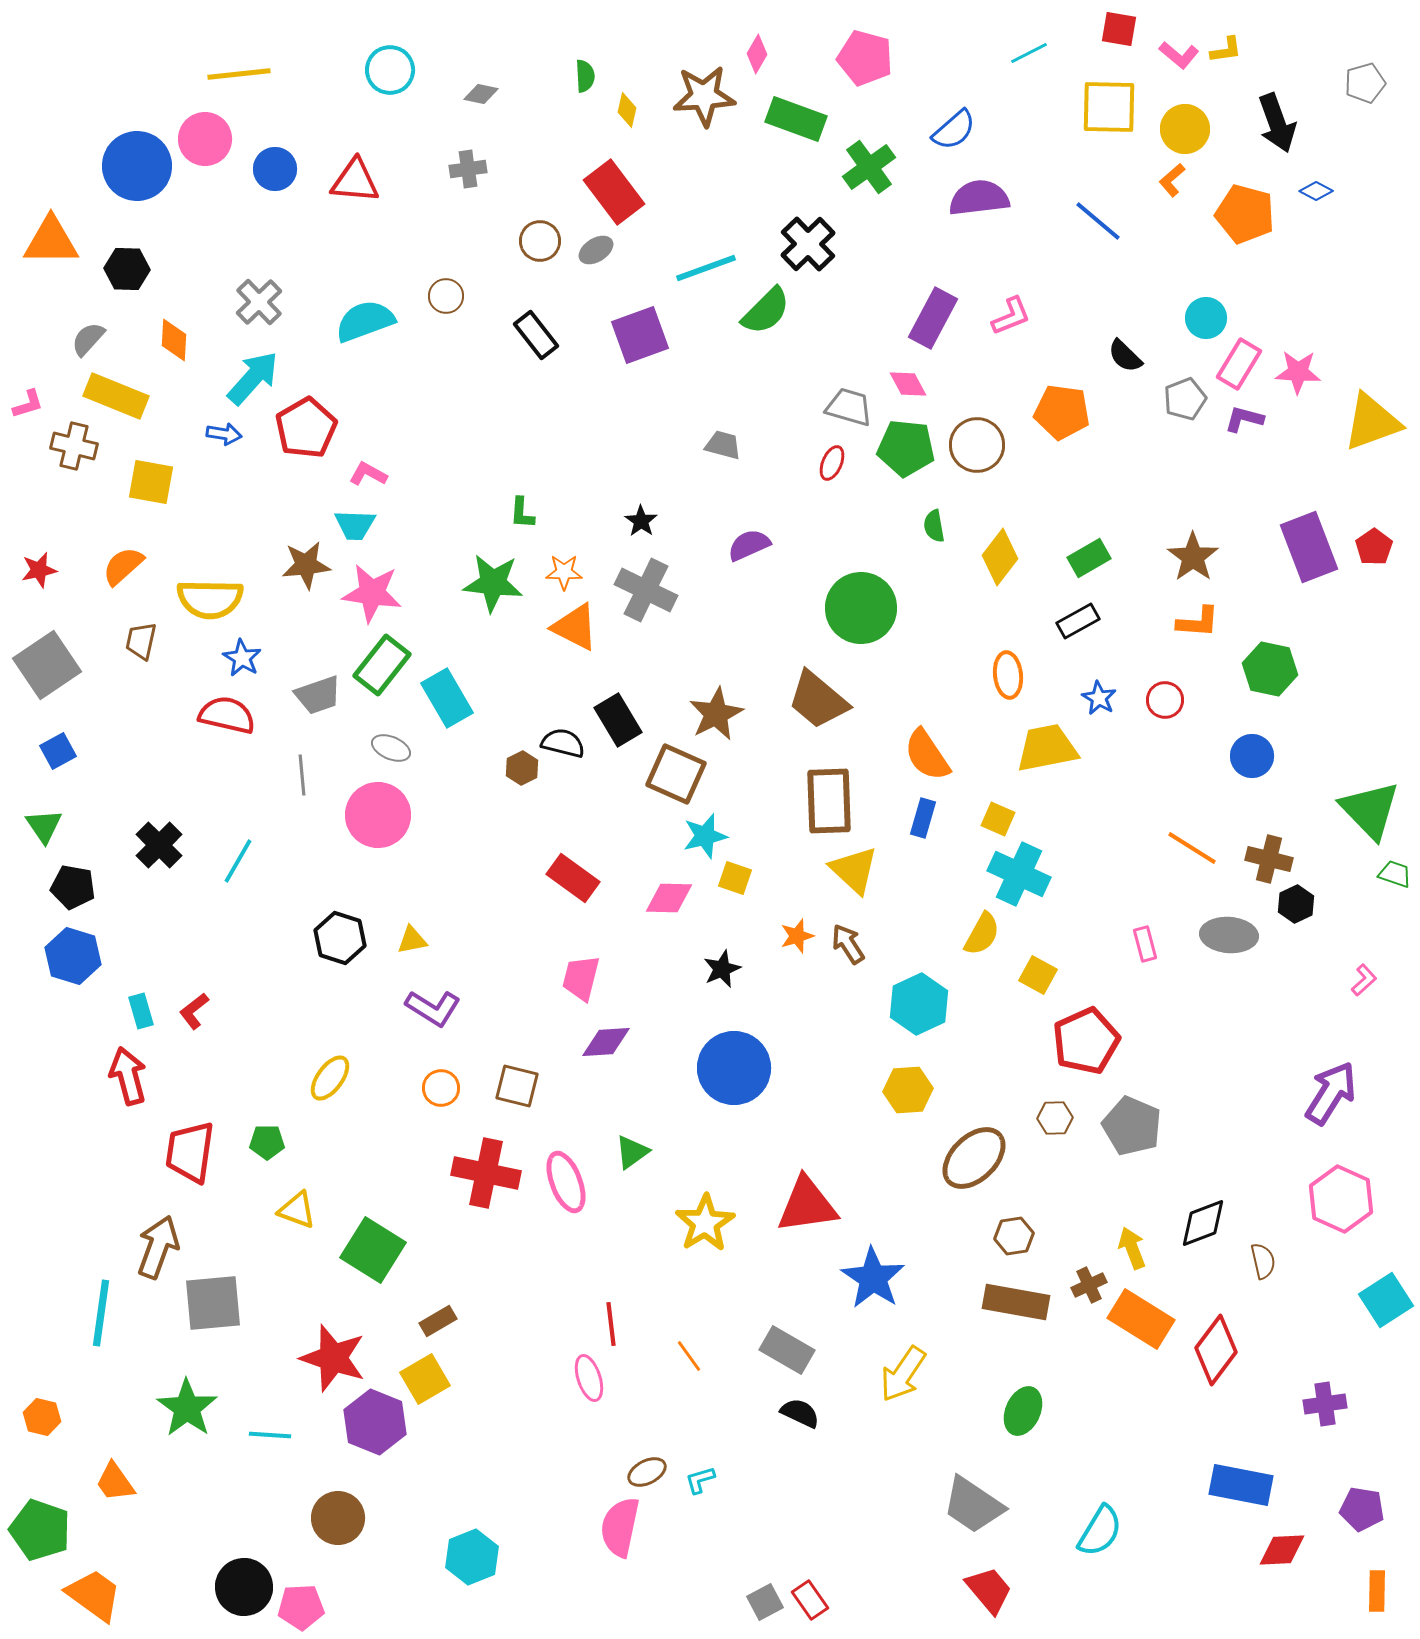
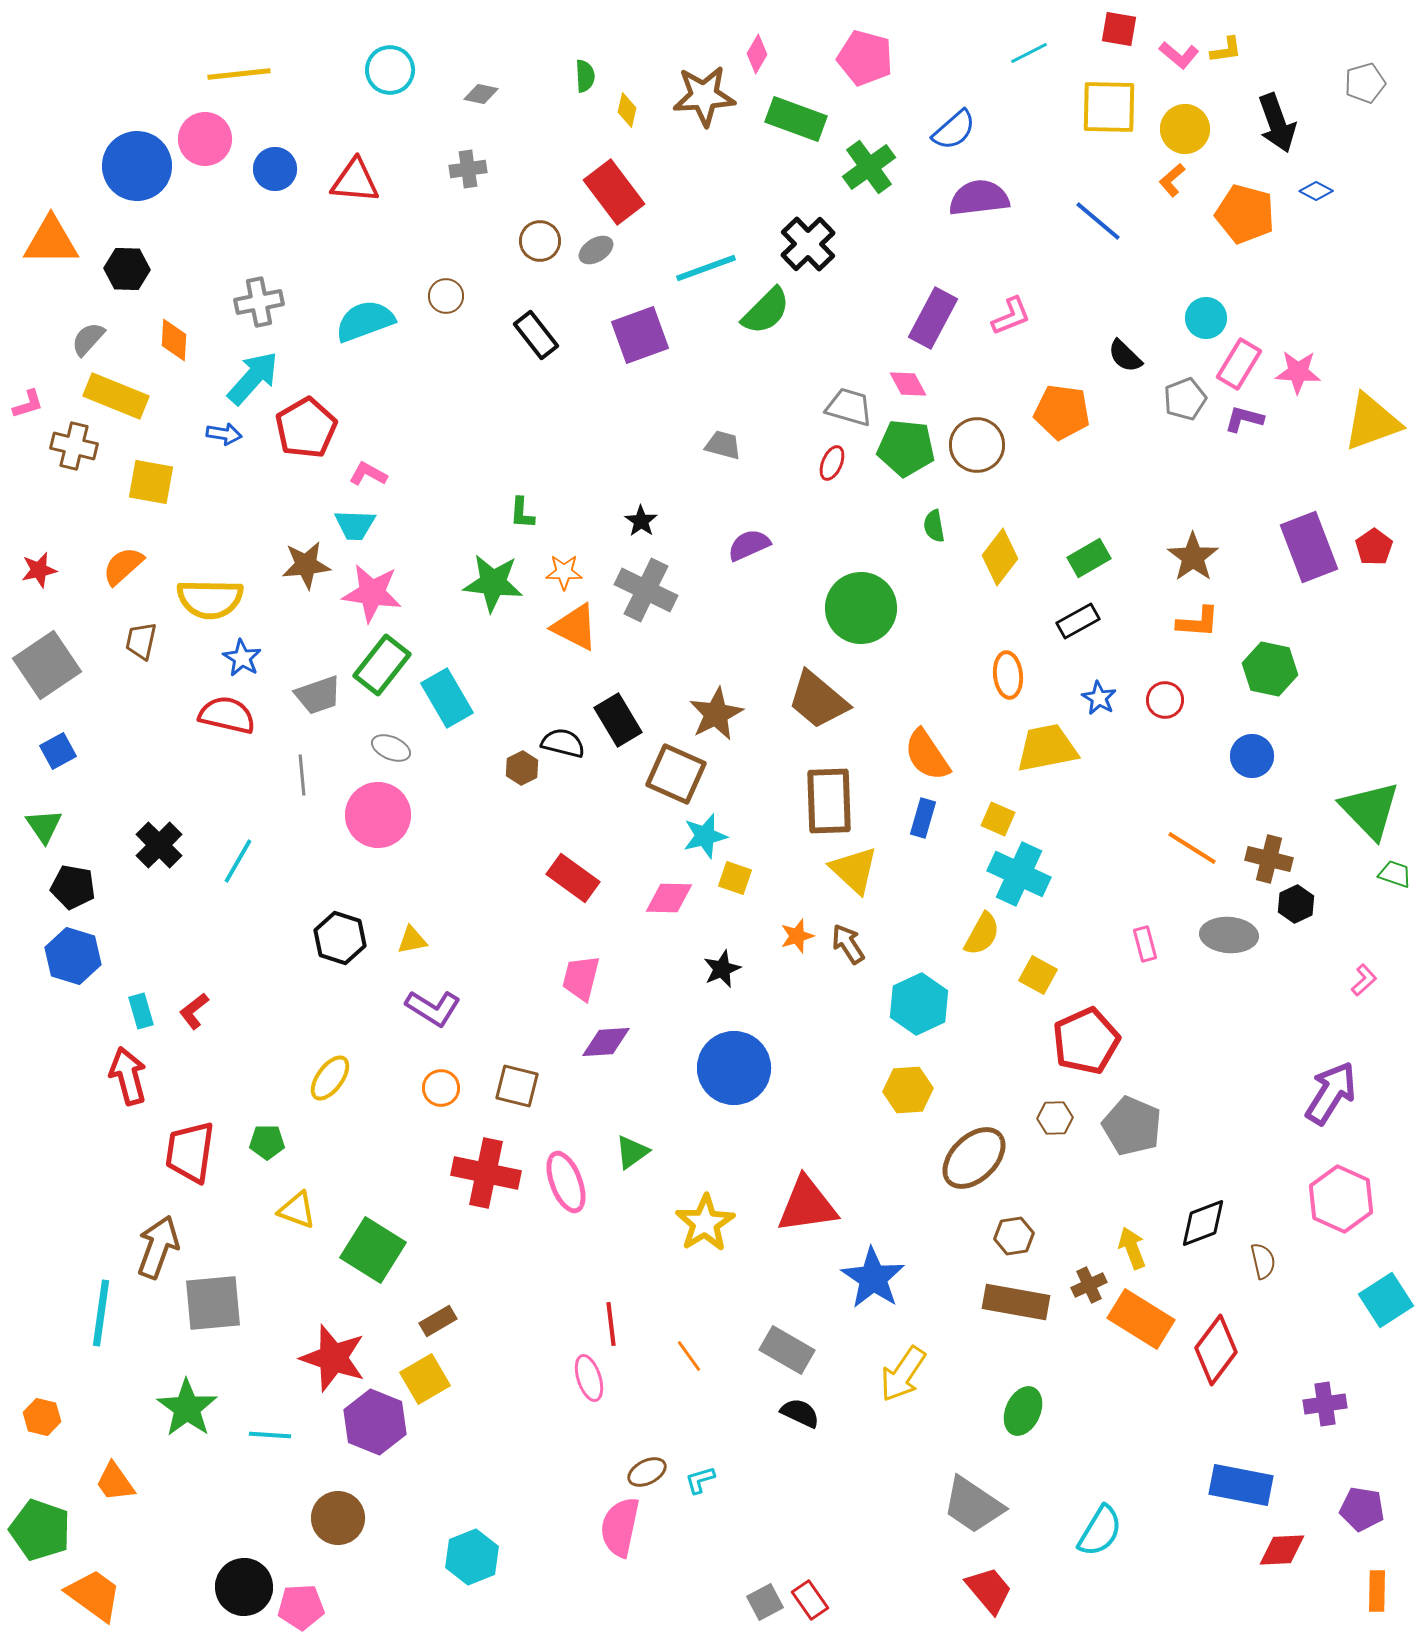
gray cross at (259, 302): rotated 33 degrees clockwise
